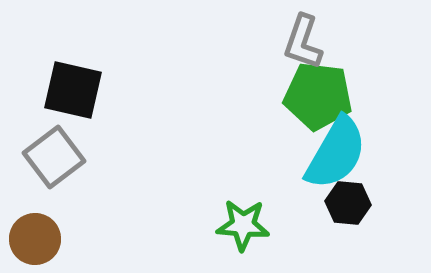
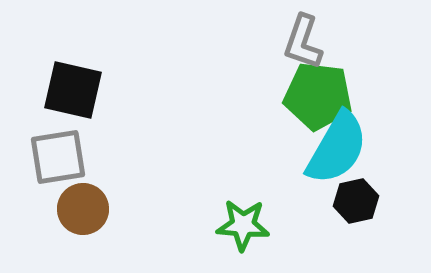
cyan semicircle: moved 1 px right, 5 px up
gray square: moved 4 px right; rotated 28 degrees clockwise
black hexagon: moved 8 px right, 2 px up; rotated 18 degrees counterclockwise
brown circle: moved 48 px right, 30 px up
